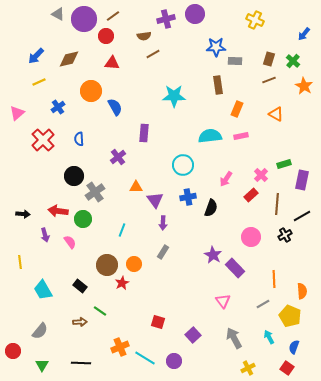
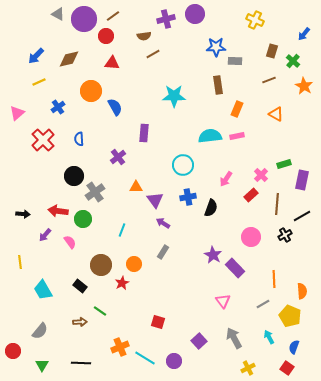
brown rectangle at (269, 59): moved 3 px right, 8 px up
pink rectangle at (241, 136): moved 4 px left
purple arrow at (163, 223): rotated 120 degrees clockwise
purple arrow at (45, 235): rotated 56 degrees clockwise
brown circle at (107, 265): moved 6 px left
purple square at (193, 335): moved 6 px right, 6 px down
